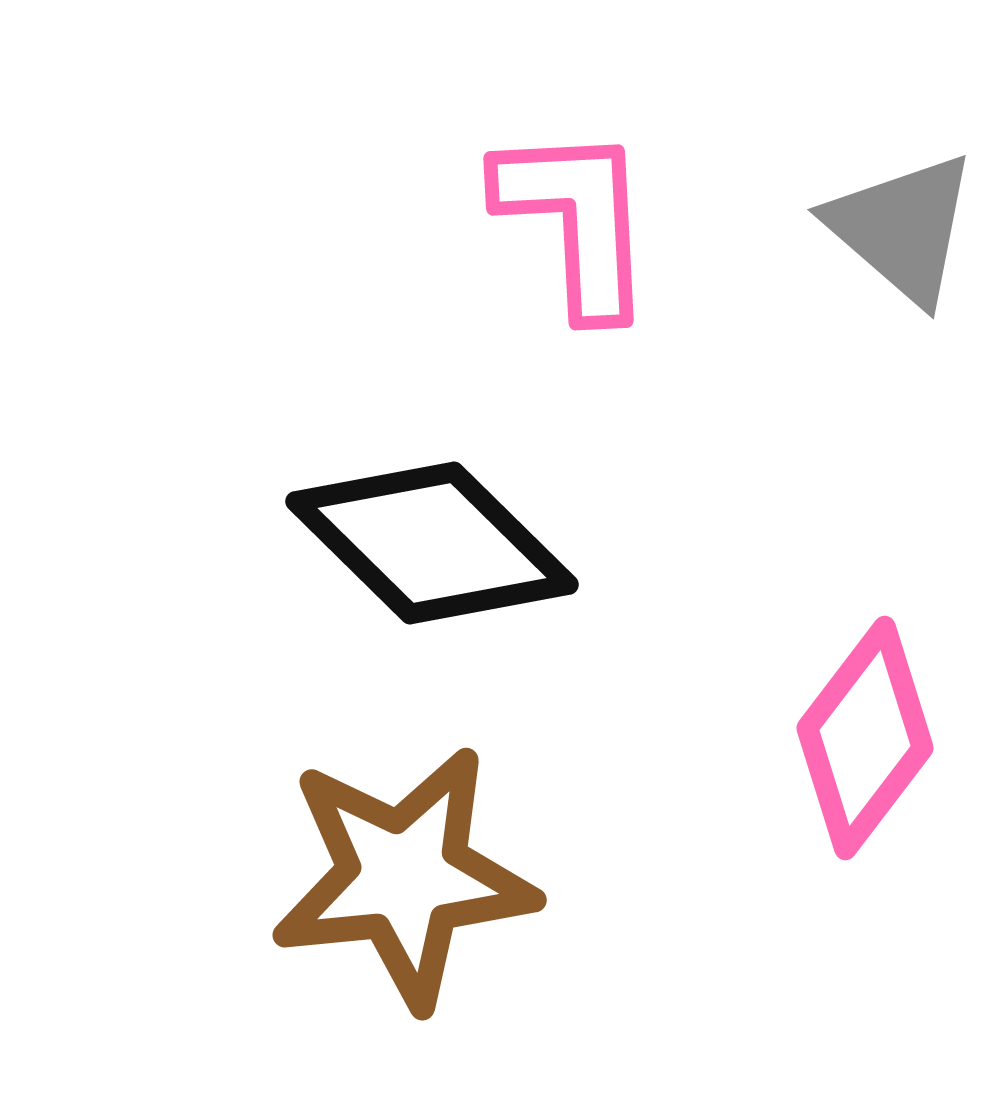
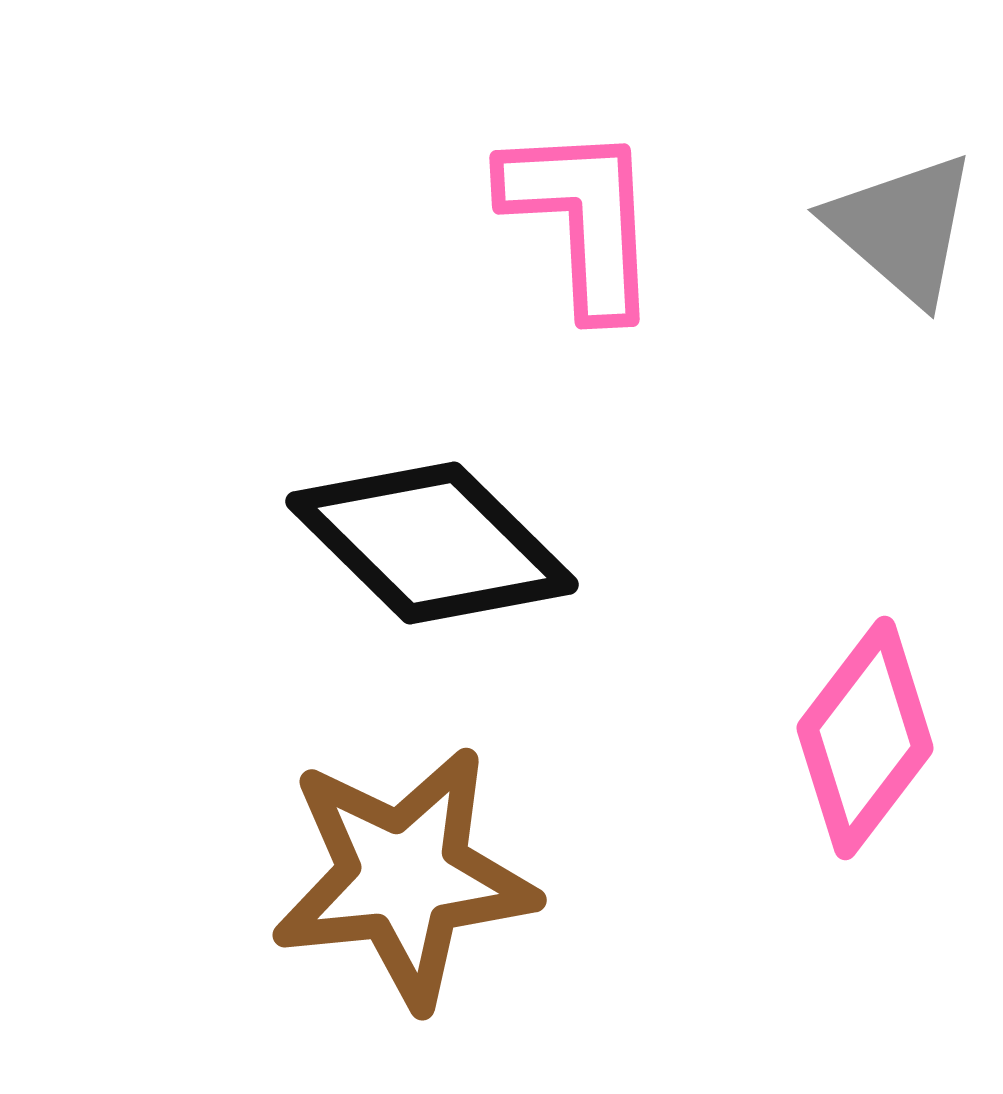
pink L-shape: moved 6 px right, 1 px up
